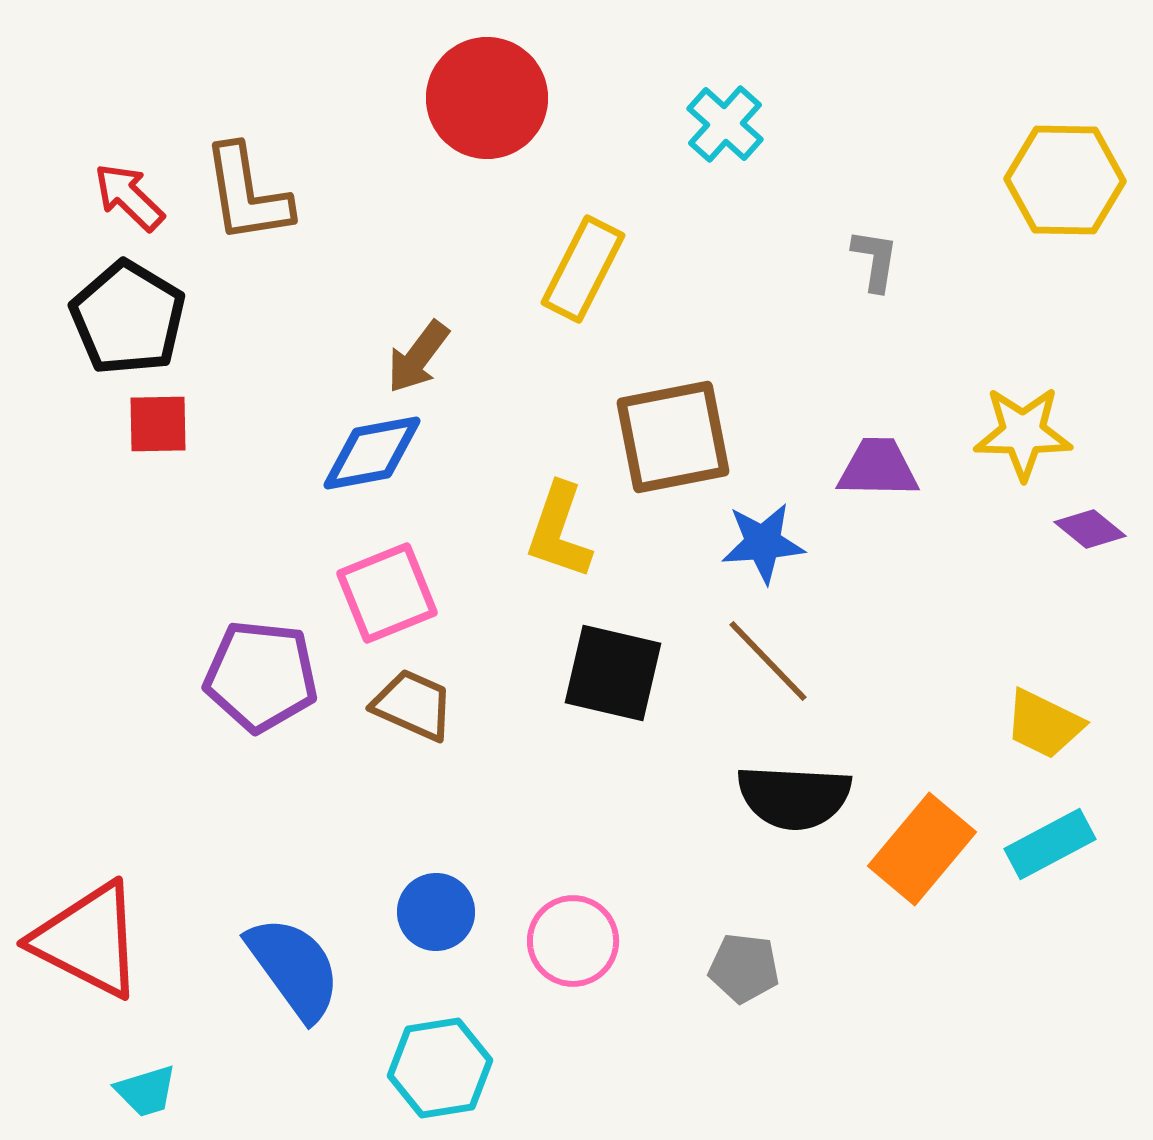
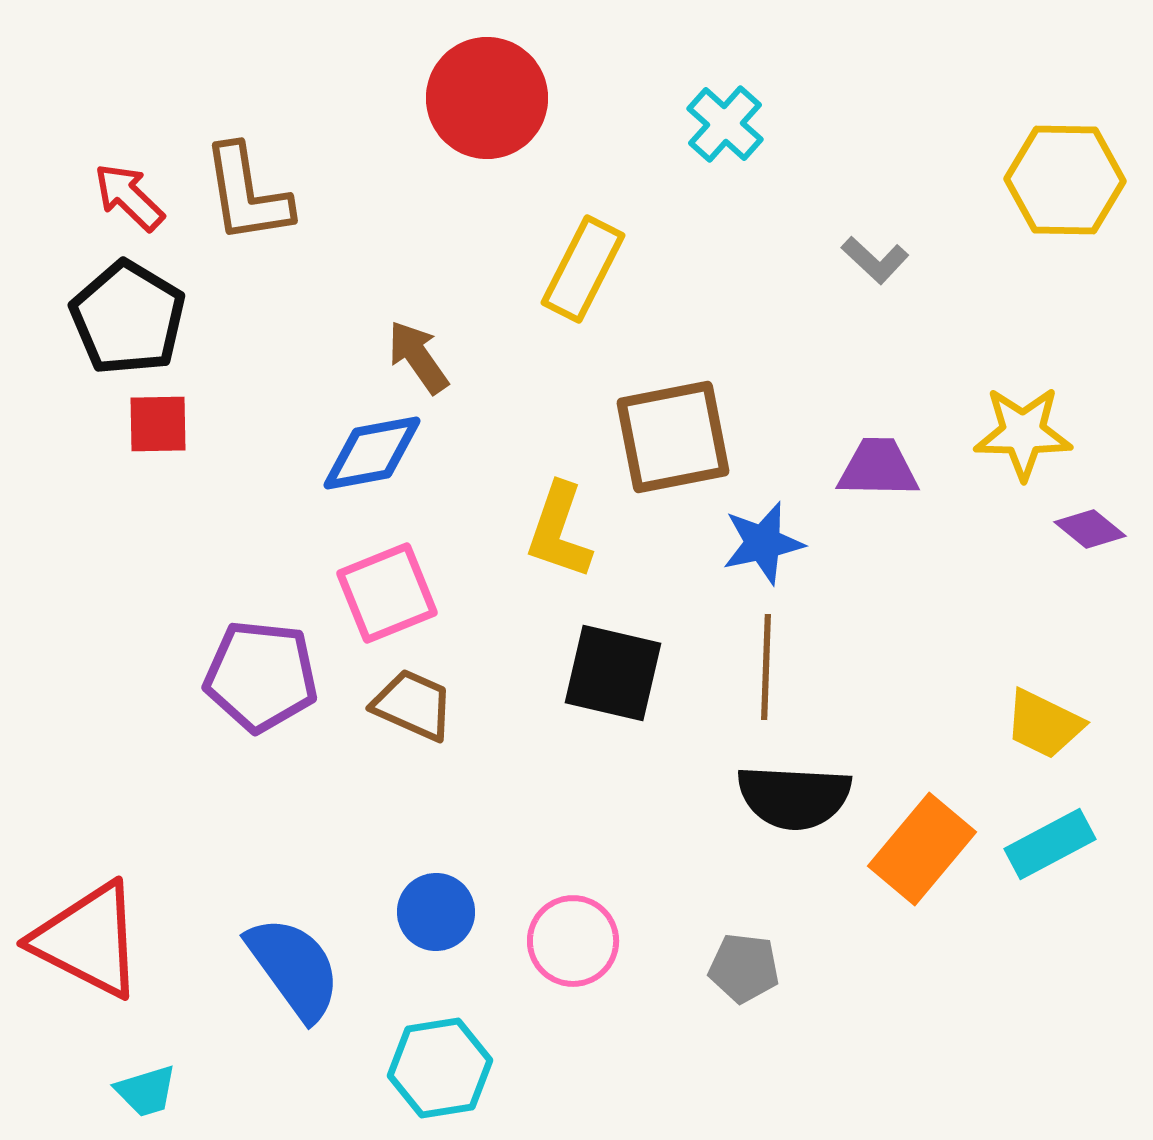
gray L-shape: rotated 124 degrees clockwise
brown arrow: rotated 108 degrees clockwise
blue star: rotated 8 degrees counterclockwise
brown line: moved 2 px left, 6 px down; rotated 46 degrees clockwise
